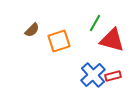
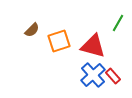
green line: moved 23 px right
red triangle: moved 19 px left, 6 px down
red rectangle: rotated 63 degrees clockwise
